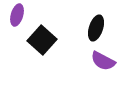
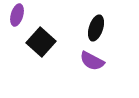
black square: moved 1 px left, 2 px down
purple semicircle: moved 11 px left
